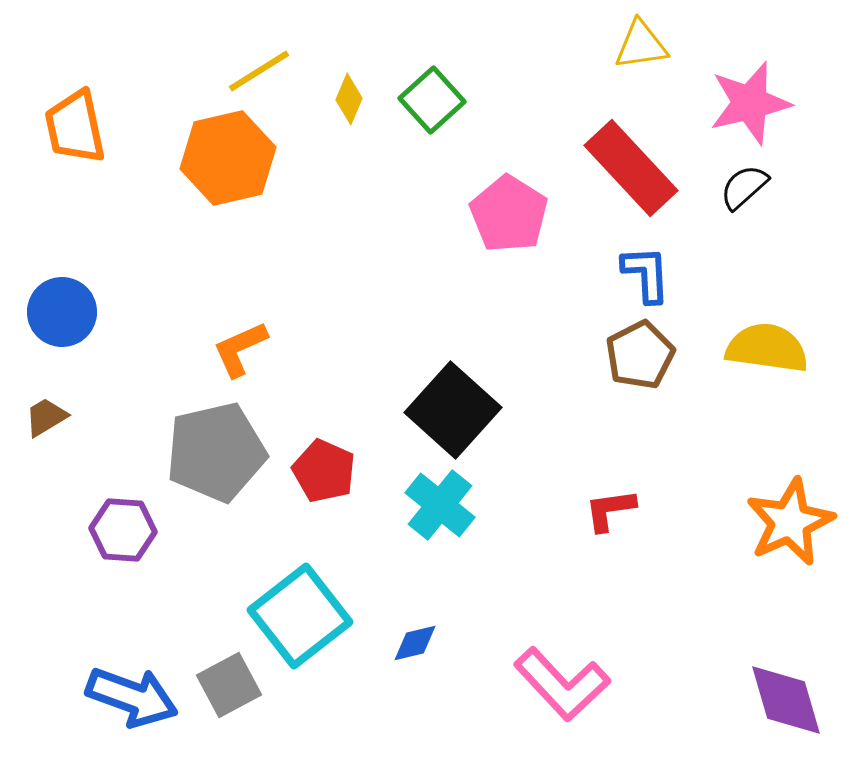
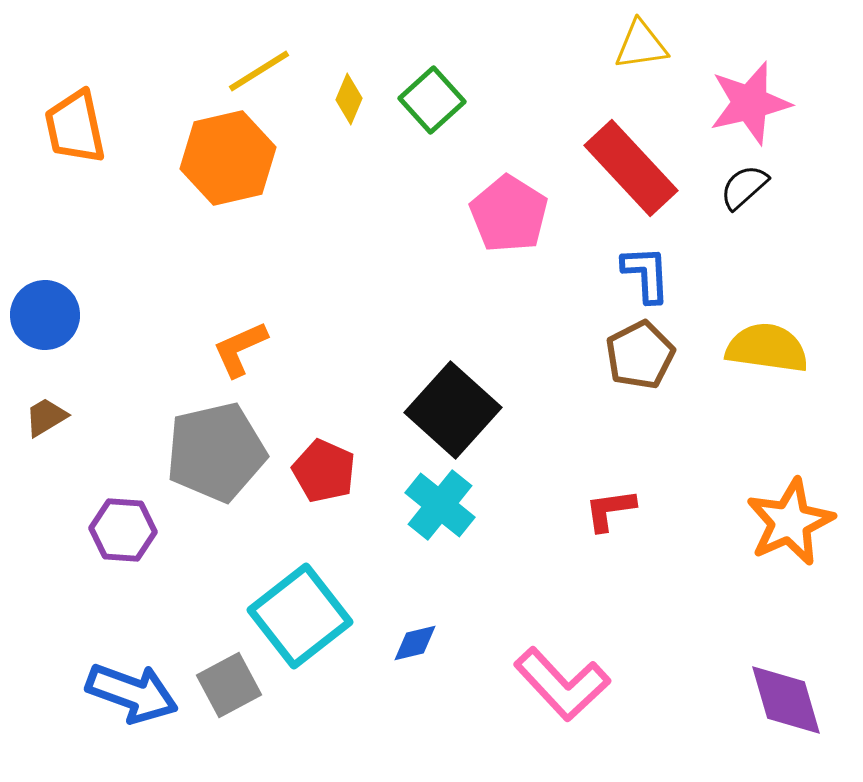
blue circle: moved 17 px left, 3 px down
blue arrow: moved 4 px up
